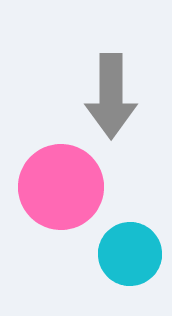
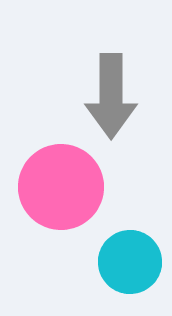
cyan circle: moved 8 px down
